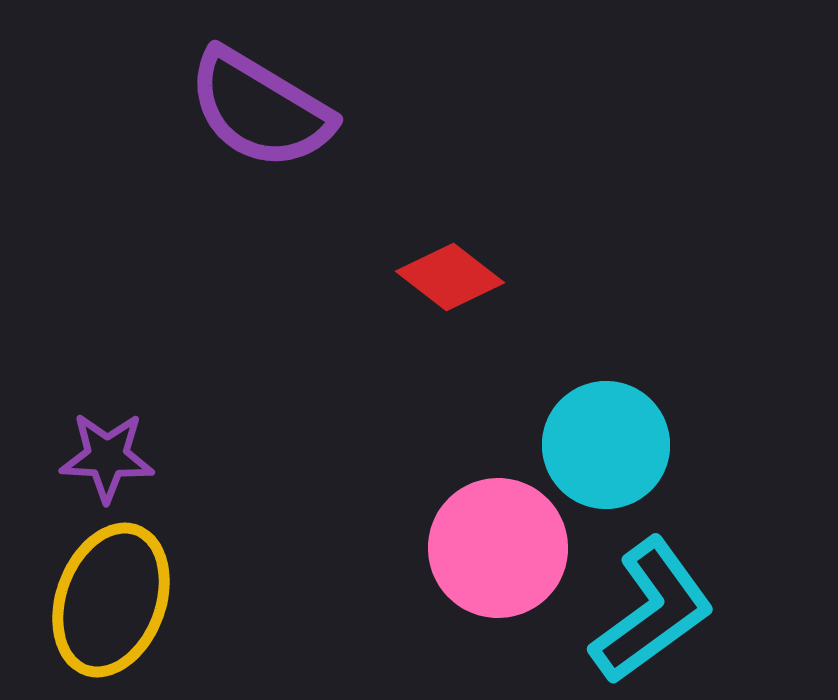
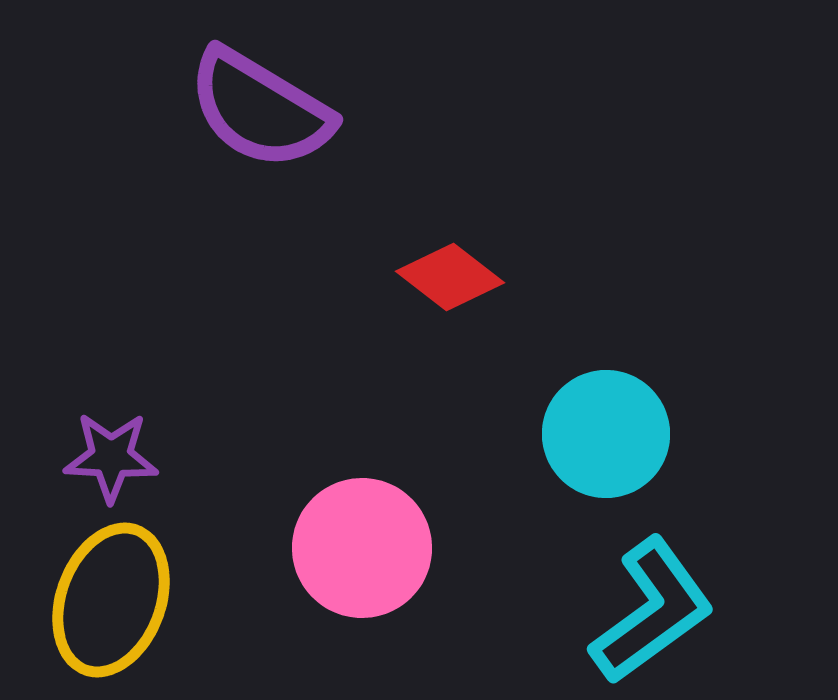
cyan circle: moved 11 px up
purple star: moved 4 px right
pink circle: moved 136 px left
